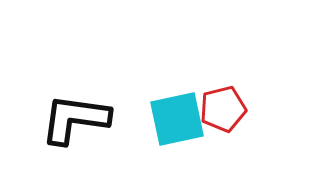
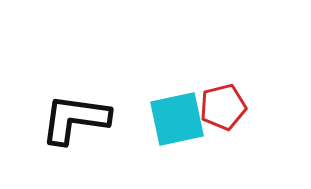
red pentagon: moved 2 px up
